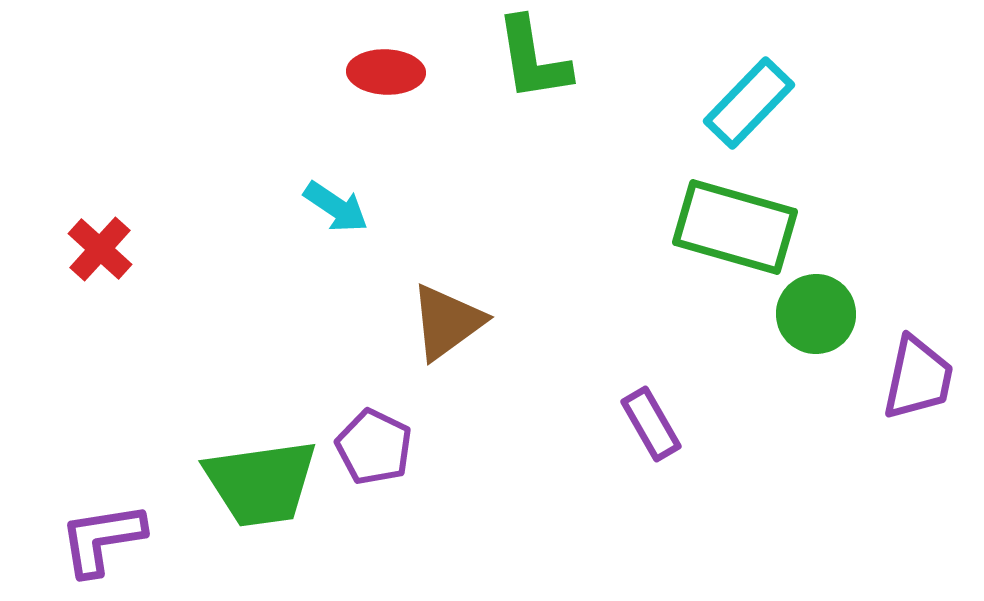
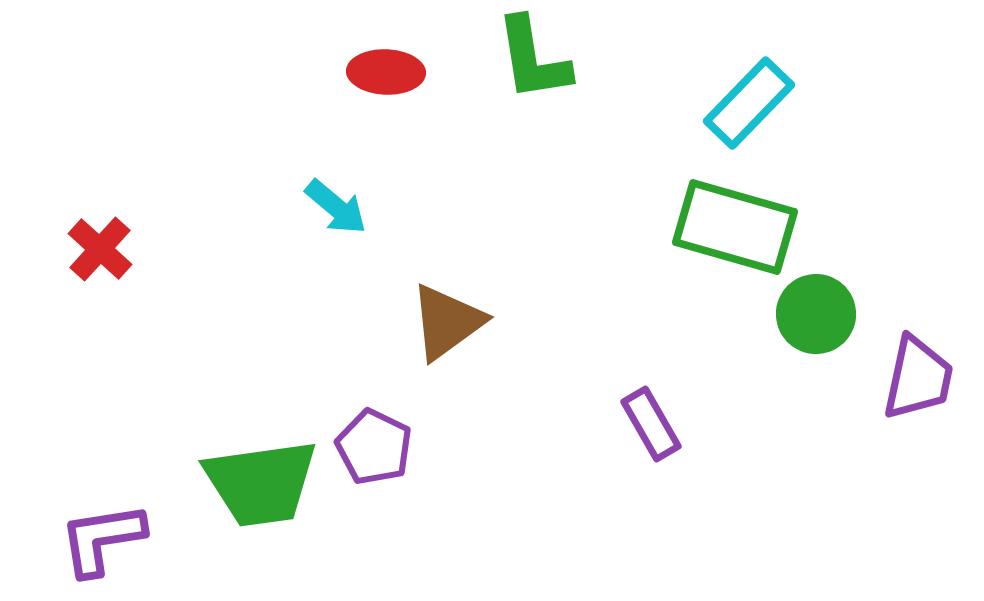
cyan arrow: rotated 6 degrees clockwise
